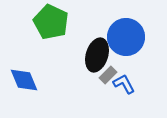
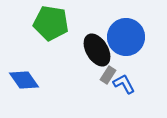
green pentagon: moved 1 px down; rotated 16 degrees counterclockwise
black ellipse: moved 5 px up; rotated 48 degrees counterclockwise
gray rectangle: rotated 12 degrees counterclockwise
blue diamond: rotated 12 degrees counterclockwise
